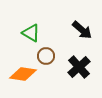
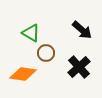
brown circle: moved 3 px up
